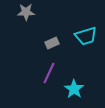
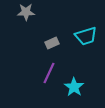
cyan star: moved 2 px up
